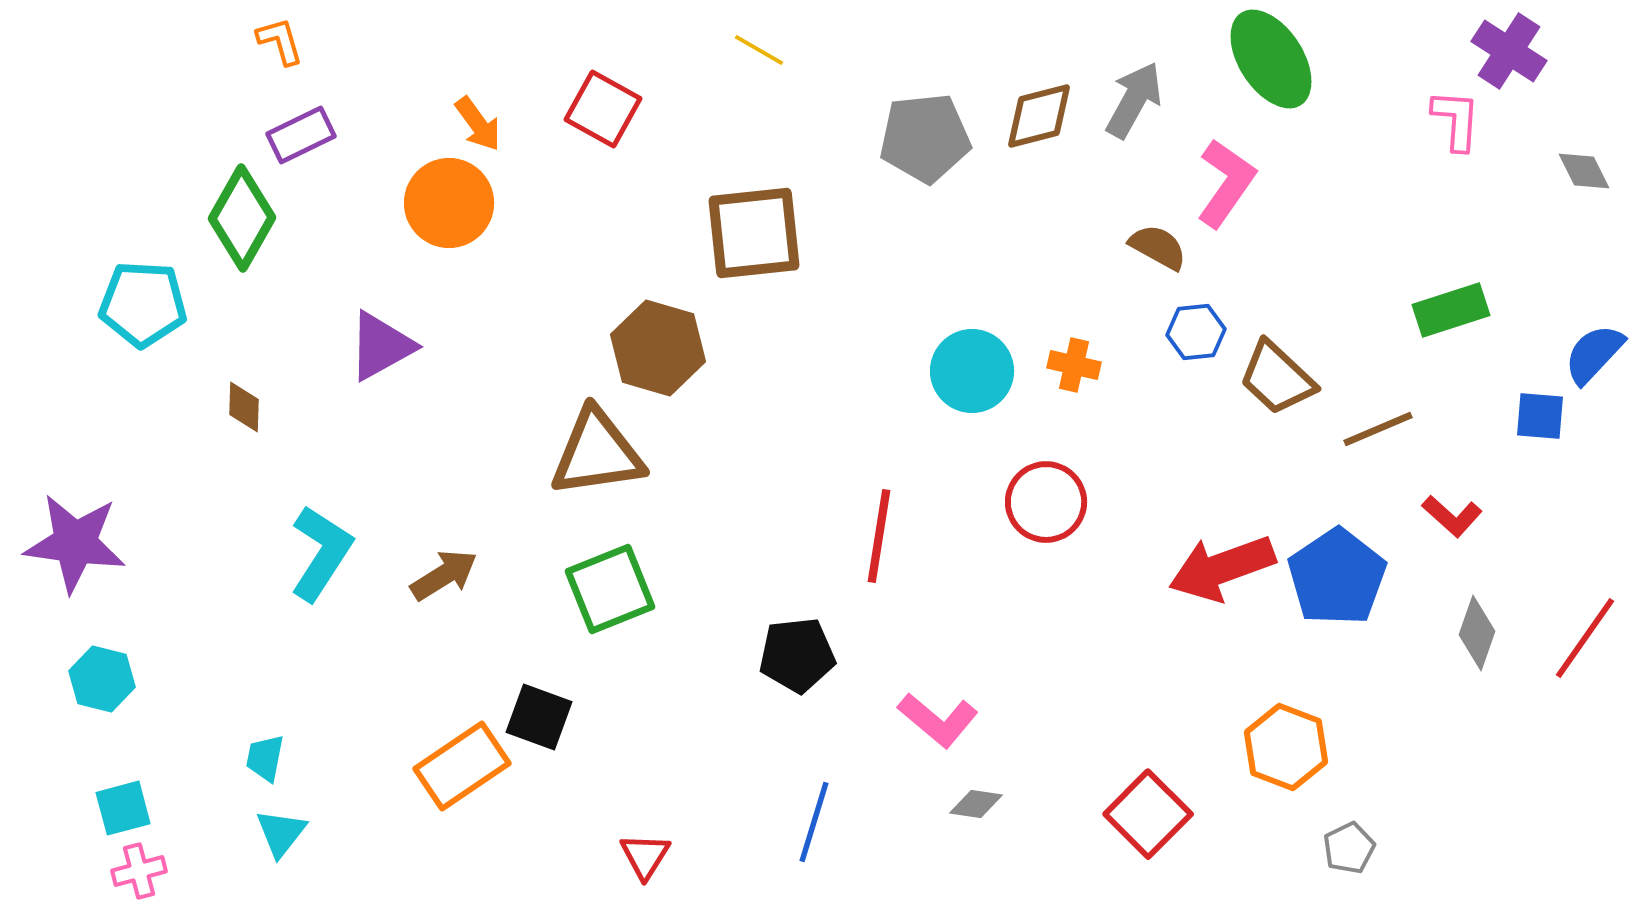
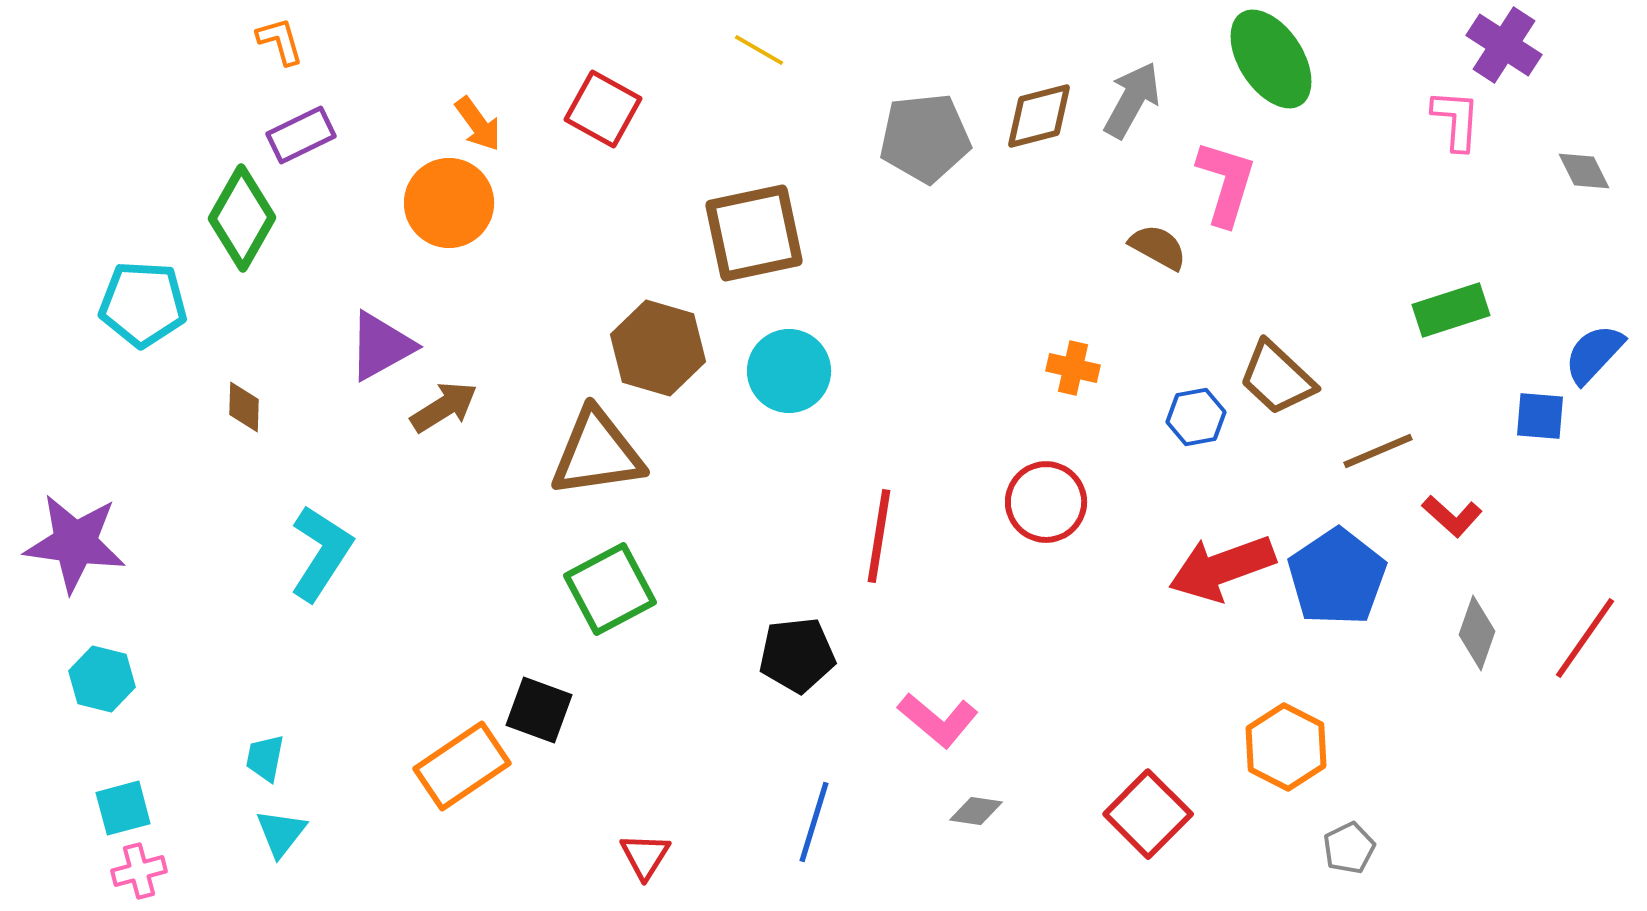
purple cross at (1509, 51): moved 5 px left, 6 px up
gray arrow at (1134, 100): moved 2 px left
pink L-shape at (1226, 183): rotated 18 degrees counterclockwise
brown square at (754, 233): rotated 6 degrees counterclockwise
blue hexagon at (1196, 332): moved 85 px down; rotated 4 degrees counterclockwise
orange cross at (1074, 365): moved 1 px left, 3 px down
cyan circle at (972, 371): moved 183 px left
brown line at (1378, 429): moved 22 px down
brown arrow at (444, 575): moved 168 px up
green square at (610, 589): rotated 6 degrees counterclockwise
black square at (539, 717): moved 7 px up
orange hexagon at (1286, 747): rotated 6 degrees clockwise
gray diamond at (976, 804): moved 7 px down
